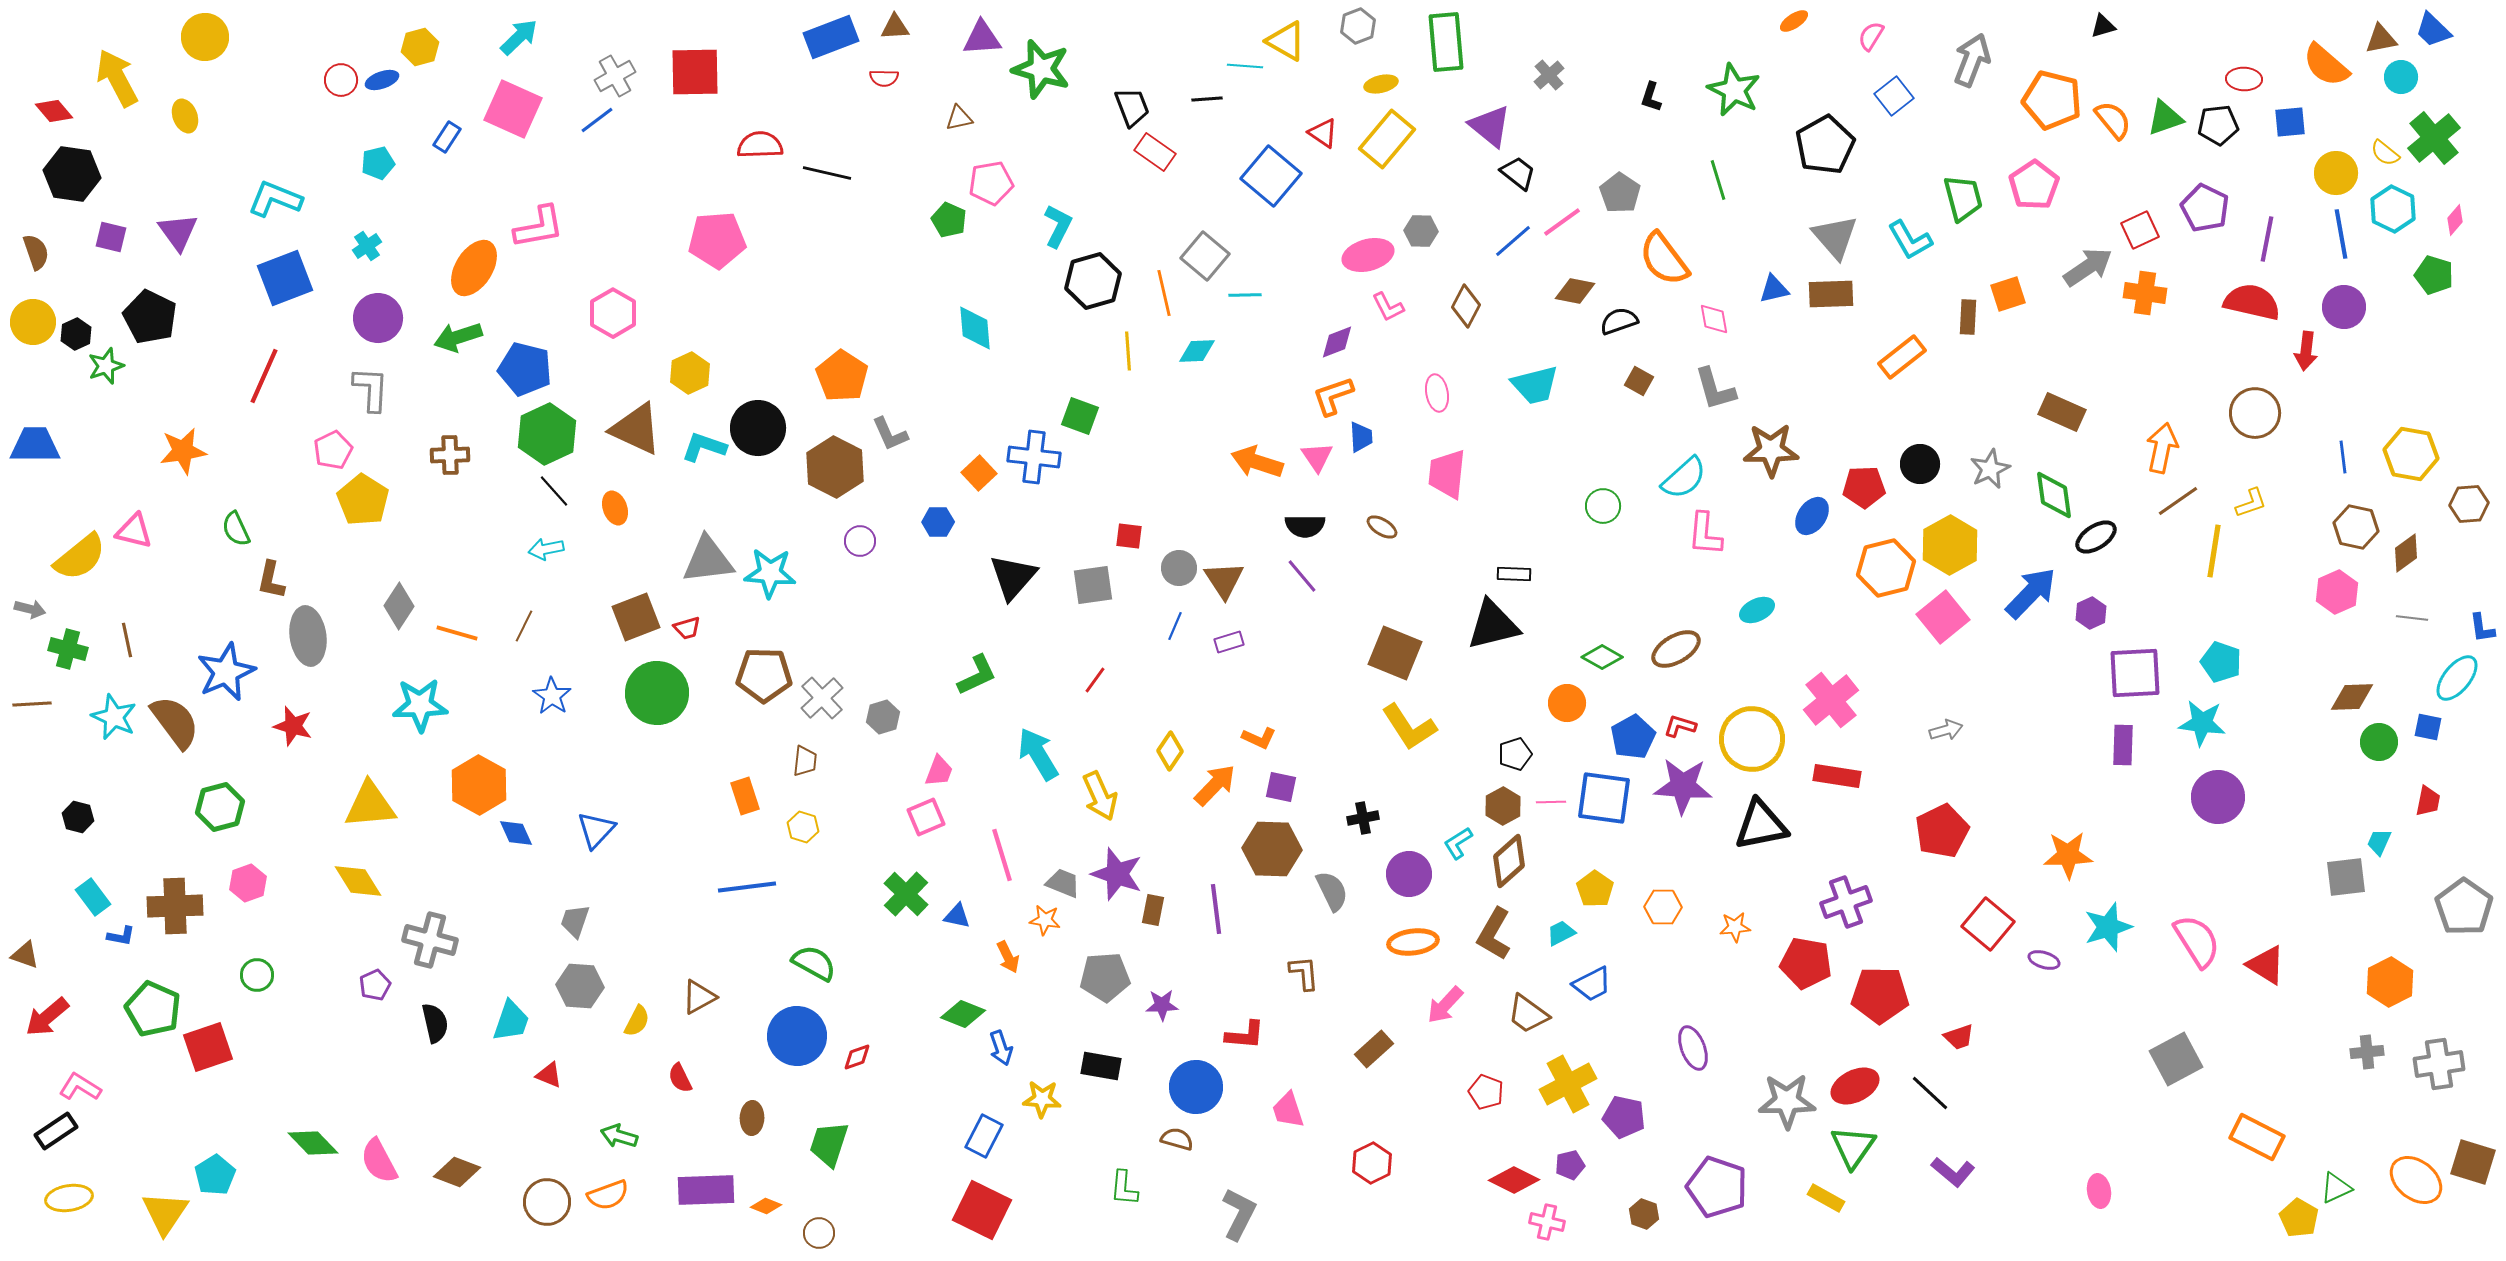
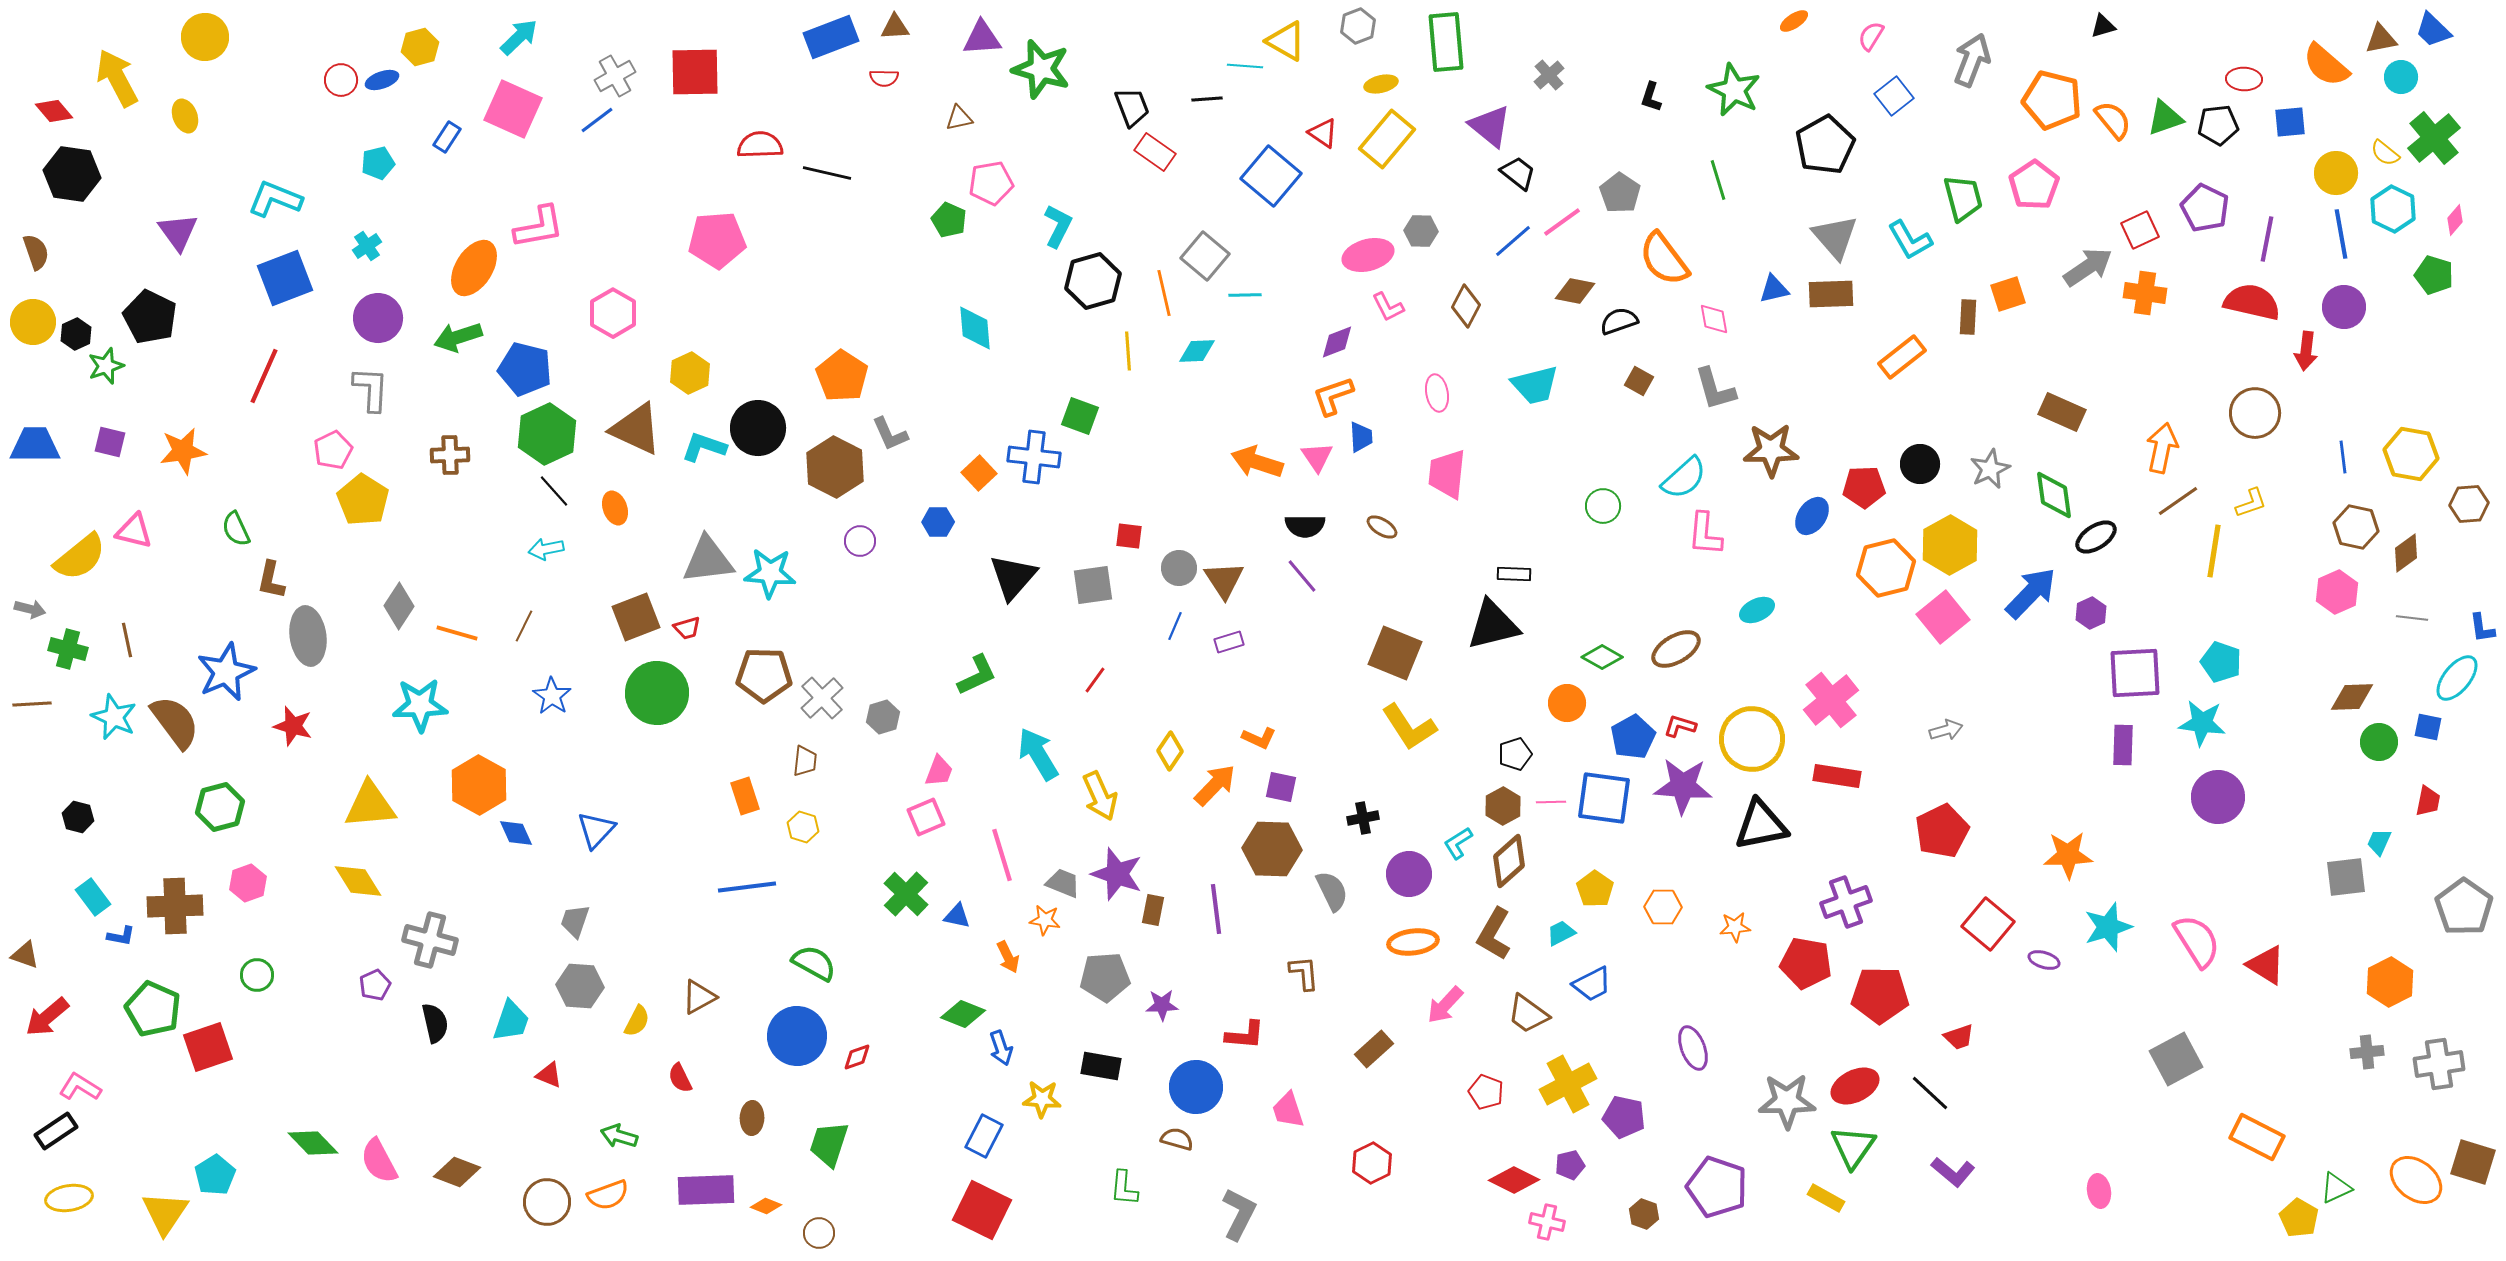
purple square at (111, 237): moved 1 px left, 205 px down
